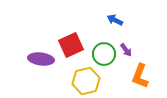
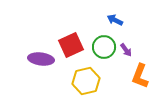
green circle: moved 7 px up
